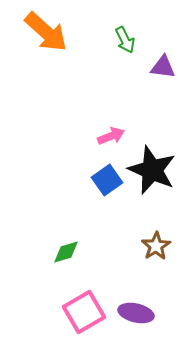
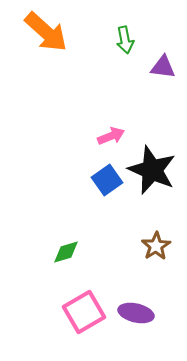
green arrow: rotated 16 degrees clockwise
